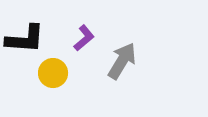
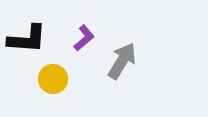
black L-shape: moved 2 px right
yellow circle: moved 6 px down
